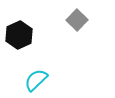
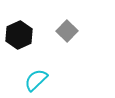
gray square: moved 10 px left, 11 px down
